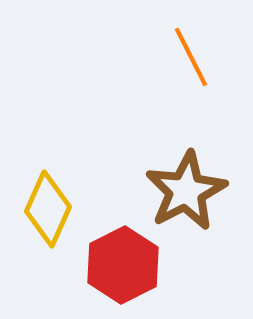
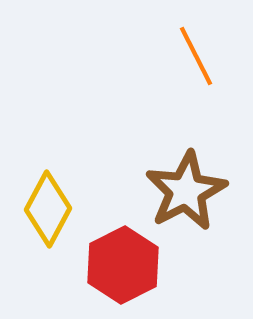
orange line: moved 5 px right, 1 px up
yellow diamond: rotated 4 degrees clockwise
